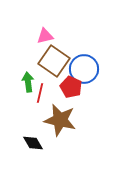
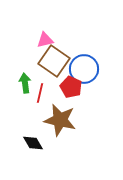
pink triangle: moved 4 px down
green arrow: moved 3 px left, 1 px down
